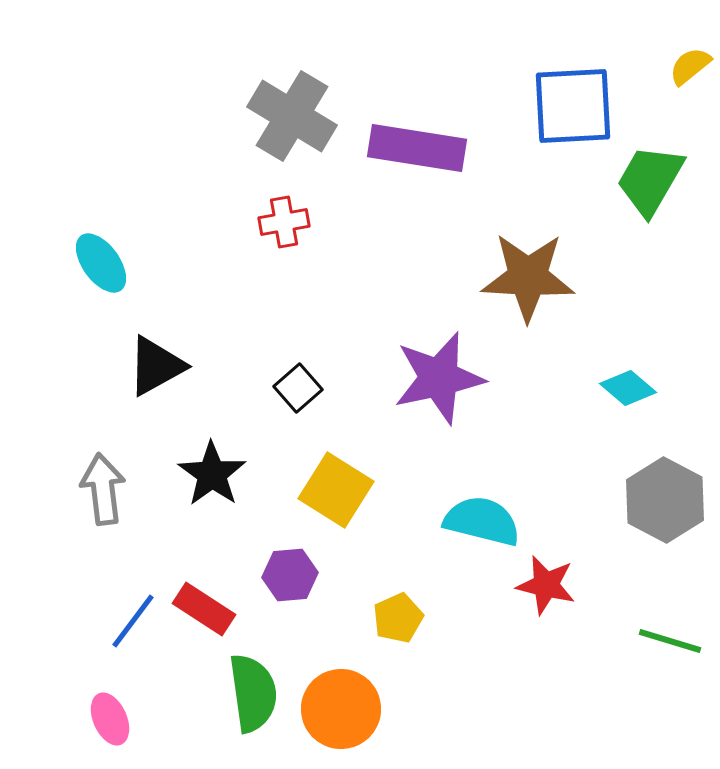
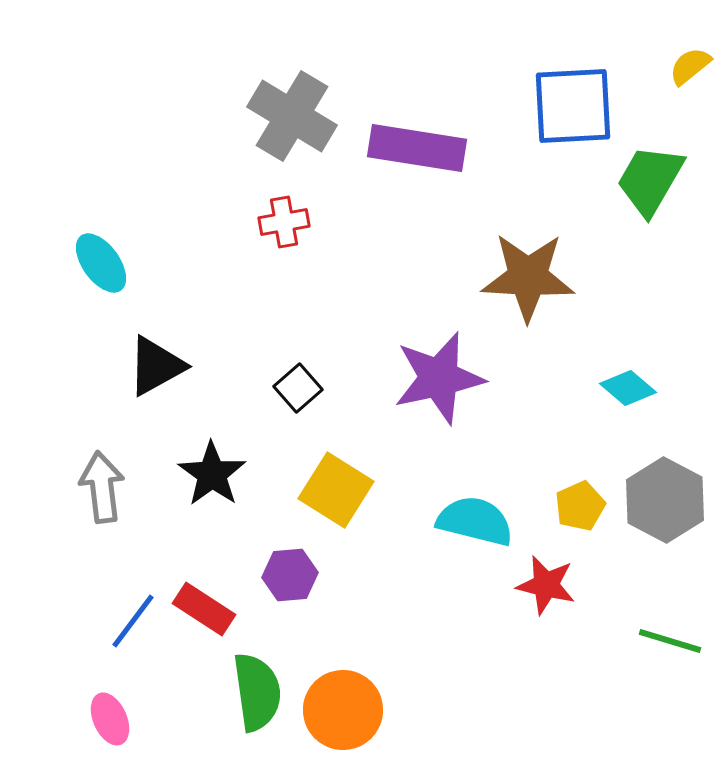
gray arrow: moved 1 px left, 2 px up
cyan semicircle: moved 7 px left
yellow pentagon: moved 182 px right, 112 px up
green semicircle: moved 4 px right, 1 px up
orange circle: moved 2 px right, 1 px down
